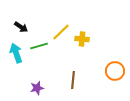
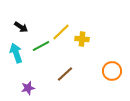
green line: moved 2 px right; rotated 12 degrees counterclockwise
orange circle: moved 3 px left
brown line: moved 8 px left, 6 px up; rotated 42 degrees clockwise
purple star: moved 9 px left
